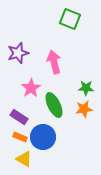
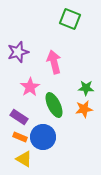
purple star: moved 1 px up
pink star: moved 1 px left, 1 px up
